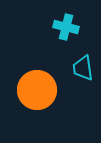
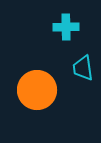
cyan cross: rotated 15 degrees counterclockwise
